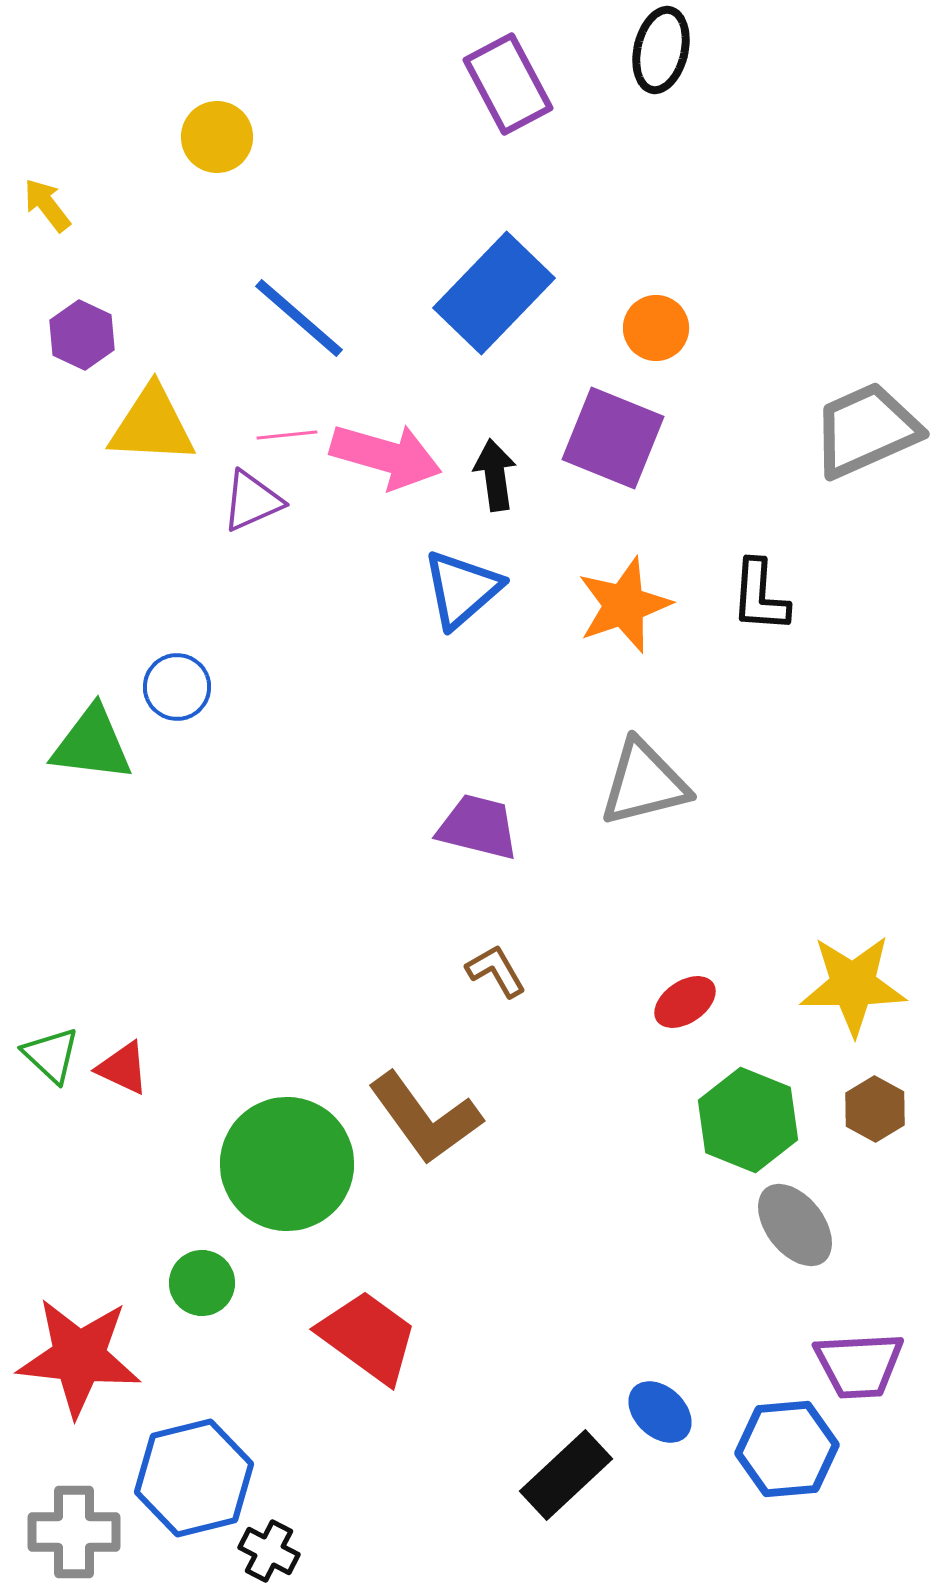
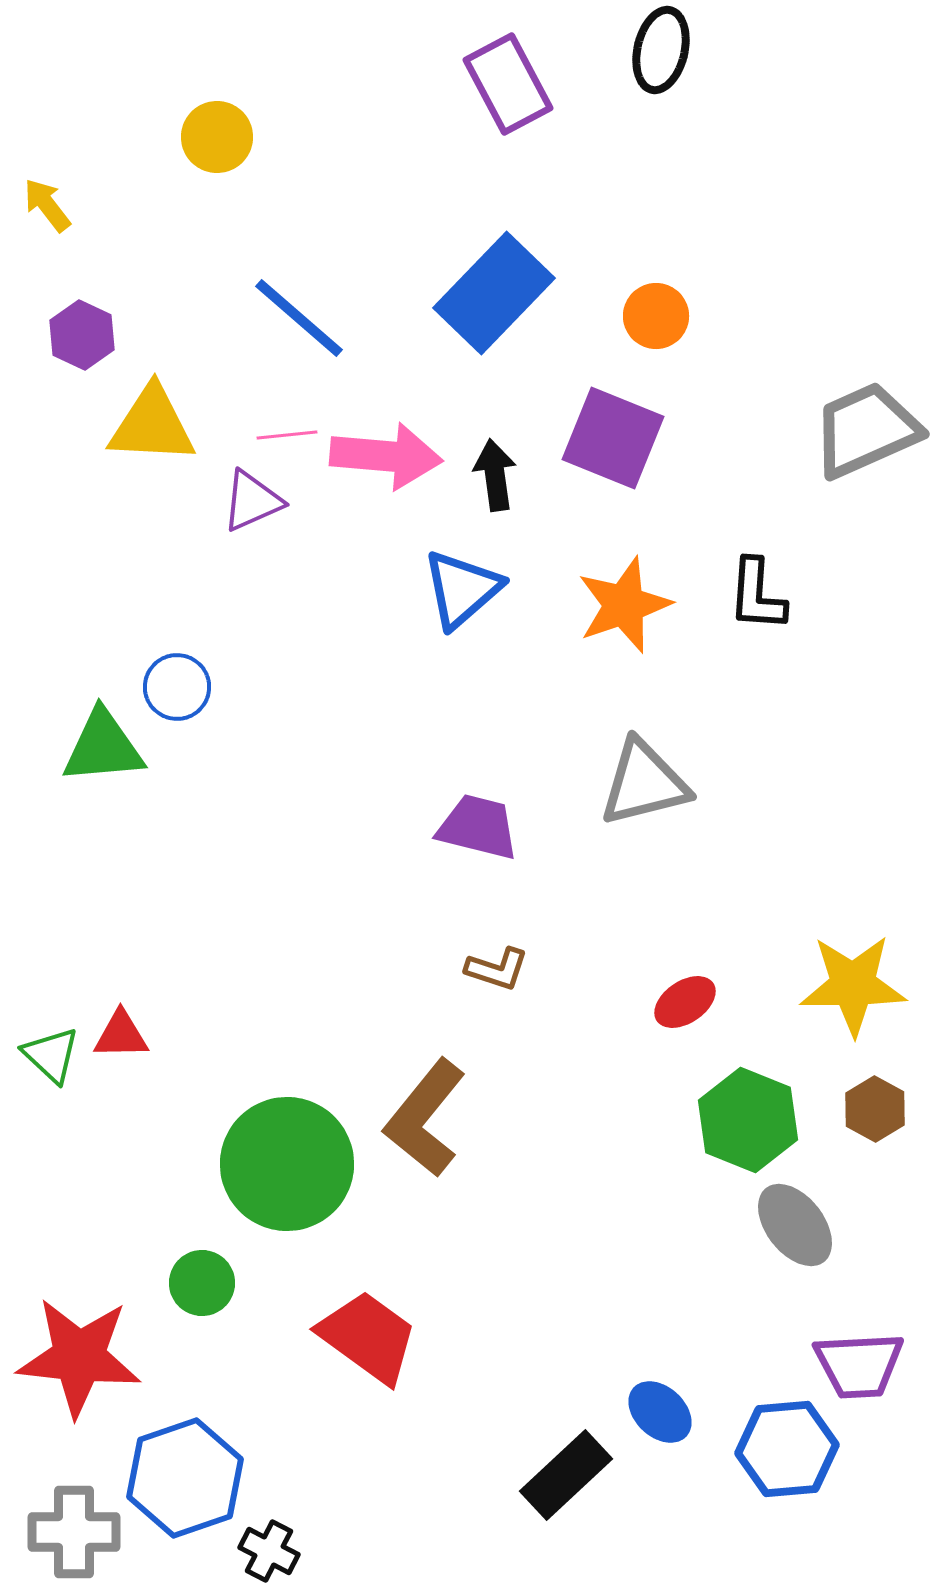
orange circle at (656, 328): moved 12 px up
pink arrow at (386, 456): rotated 11 degrees counterclockwise
black L-shape at (760, 596): moved 3 px left, 1 px up
green triangle at (92, 744): moved 11 px right, 3 px down; rotated 12 degrees counterclockwise
brown L-shape at (496, 971): moved 1 px right, 2 px up; rotated 138 degrees clockwise
red triangle at (123, 1068): moved 2 px left, 33 px up; rotated 26 degrees counterclockwise
brown L-shape at (425, 1118): rotated 75 degrees clockwise
blue hexagon at (194, 1478): moved 9 px left; rotated 5 degrees counterclockwise
